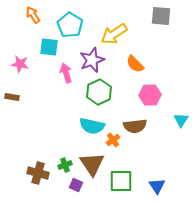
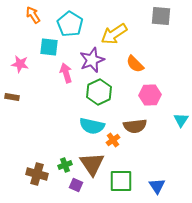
cyan pentagon: moved 1 px up
brown cross: moved 1 px left, 1 px down
